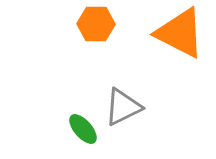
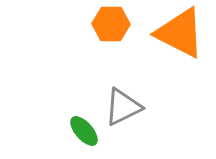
orange hexagon: moved 15 px right
green ellipse: moved 1 px right, 2 px down
